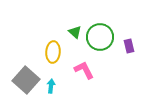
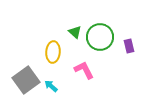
gray square: rotated 12 degrees clockwise
cyan arrow: rotated 56 degrees counterclockwise
